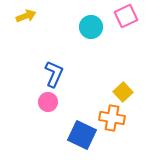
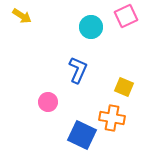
yellow arrow: moved 4 px left; rotated 54 degrees clockwise
blue L-shape: moved 24 px right, 4 px up
yellow square: moved 1 px right, 5 px up; rotated 24 degrees counterclockwise
